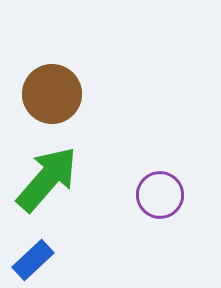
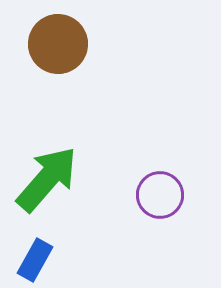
brown circle: moved 6 px right, 50 px up
blue rectangle: moved 2 px right; rotated 18 degrees counterclockwise
